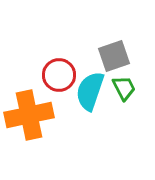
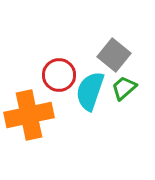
gray square: moved 1 px up; rotated 32 degrees counterclockwise
green trapezoid: rotated 104 degrees counterclockwise
